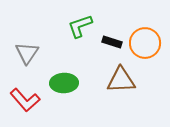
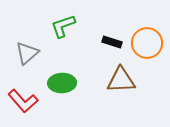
green L-shape: moved 17 px left
orange circle: moved 2 px right
gray triangle: rotated 15 degrees clockwise
green ellipse: moved 2 px left
red L-shape: moved 2 px left, 1 px down
